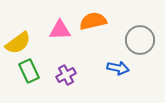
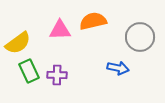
gray circle: moved 3 px up
purple cross: moved 9 px left; rotated 30 degrees clockwise
